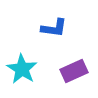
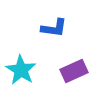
cyan star: moved 1 px left, 1 px down
